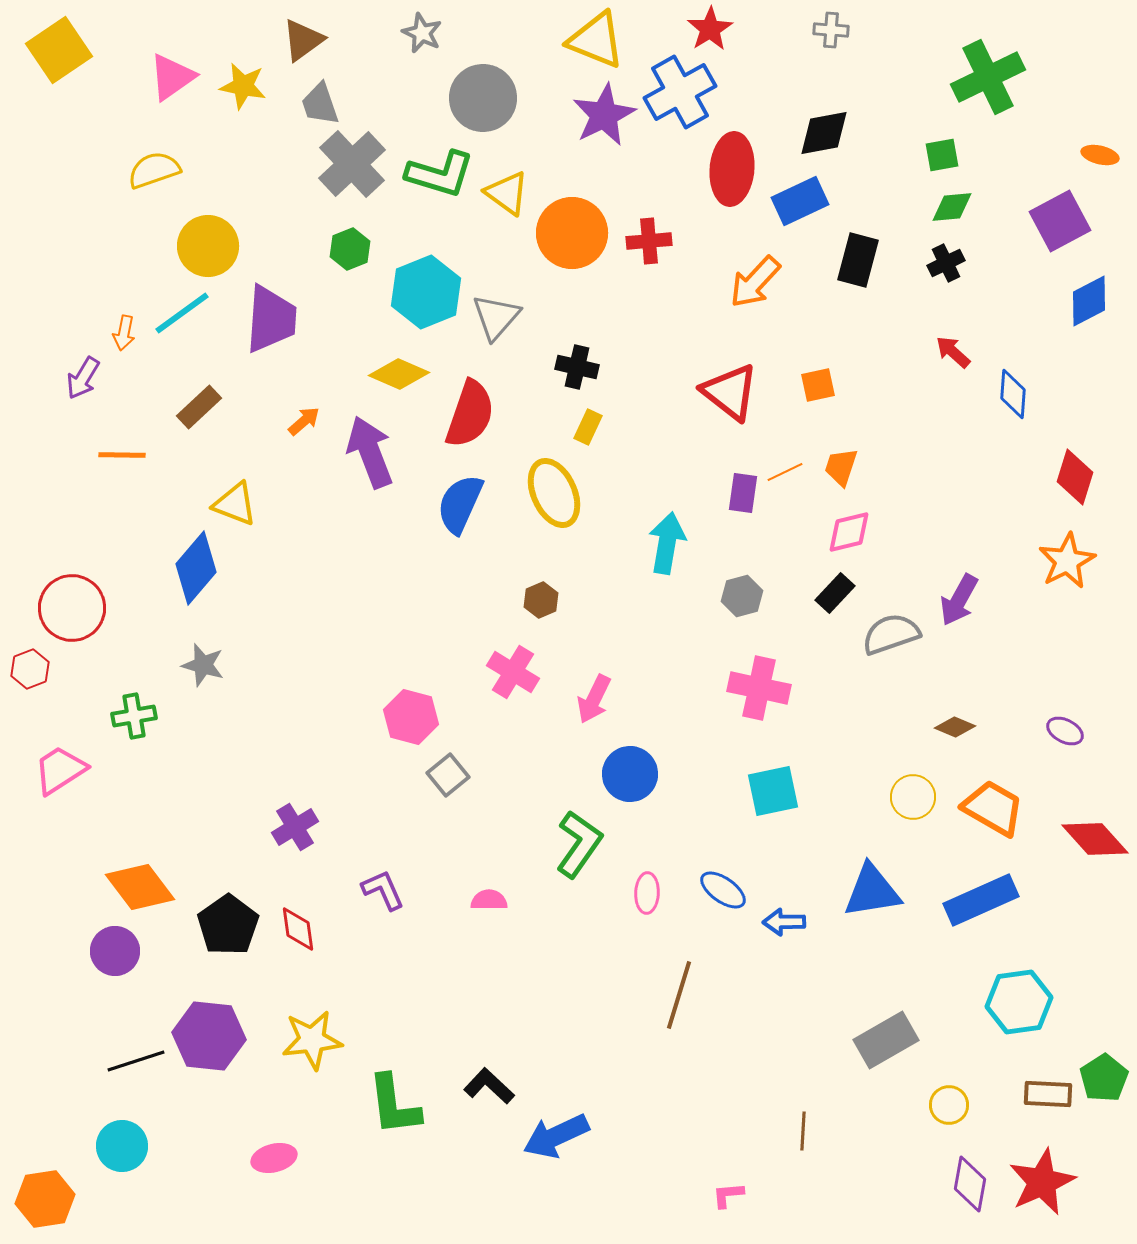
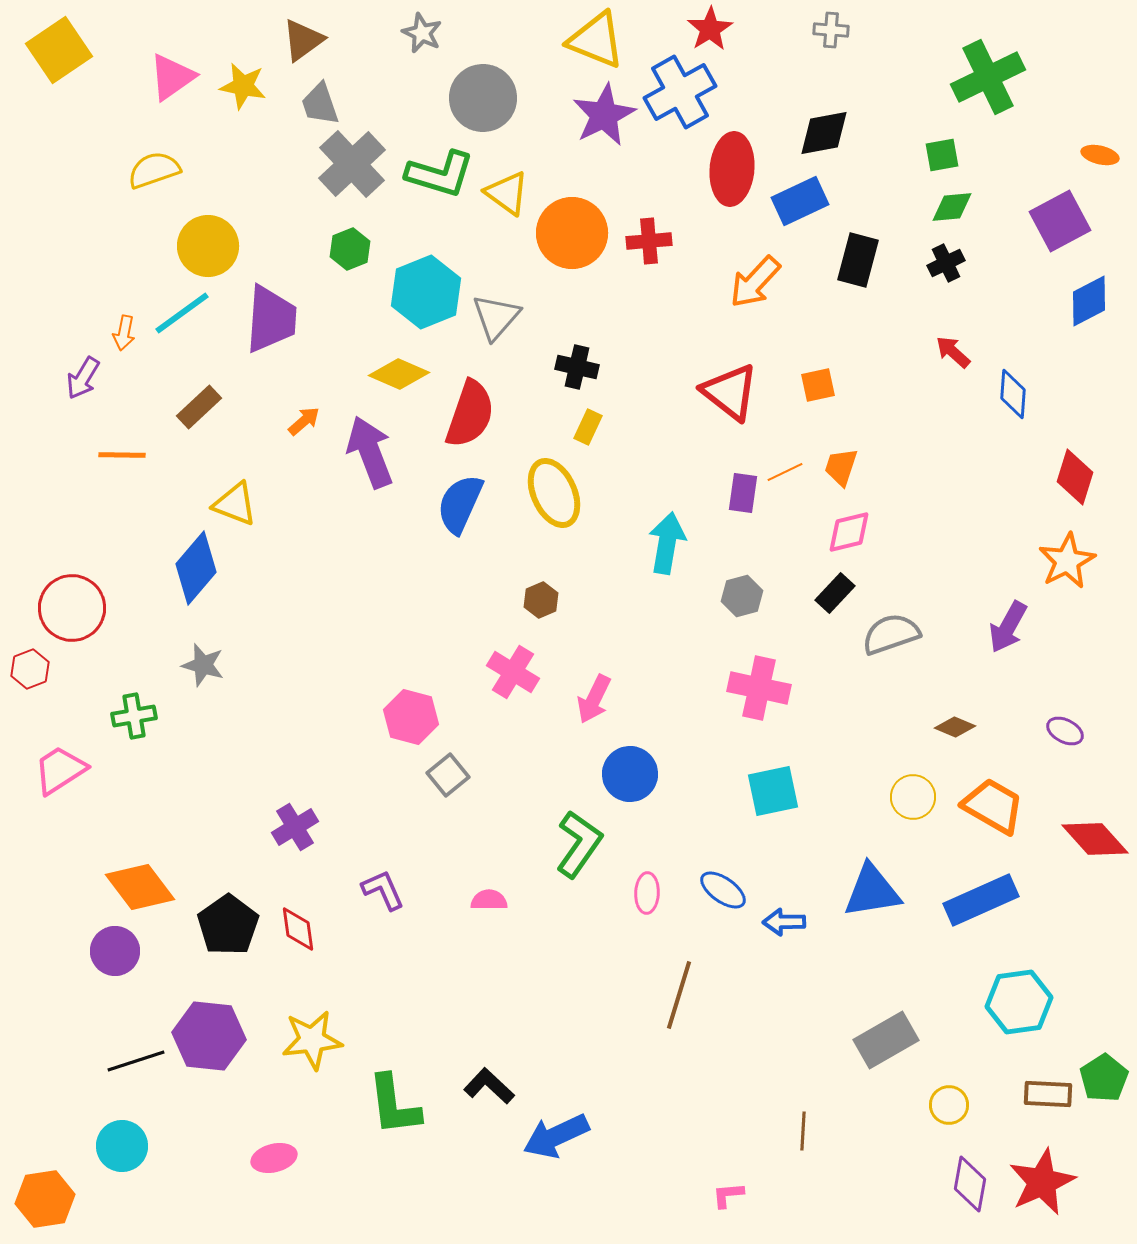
purple arrow at (959, 600): moved 49 px right, 27 px down
orange trapezoid at (993, 808): moved 2 px up
